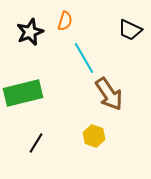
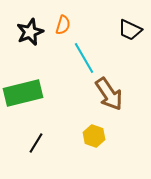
orange semicircle: moved 2 px left, 4 px down
